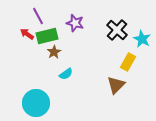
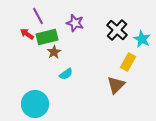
green rectangle: moved 1 px down
cyan circle: moved 1 px left, 1 px down
